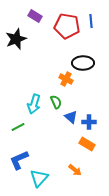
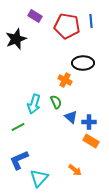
orange cross: moved 1 px left, 1 px down
orange rectangle: moved 4 px right, 3 px up
